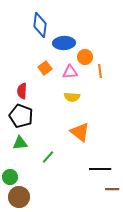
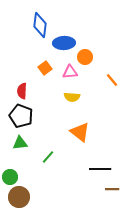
orange line: moved 12 px right, 9 px down; rotated 32 degrees counterclockwise
